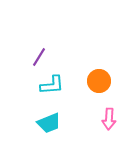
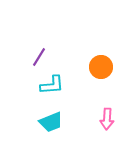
orange circle: moved 2 px right, 14 px up
pink arrow: moved 2 px left
cyan trapezoid: moved 2 px right, 1 px up
